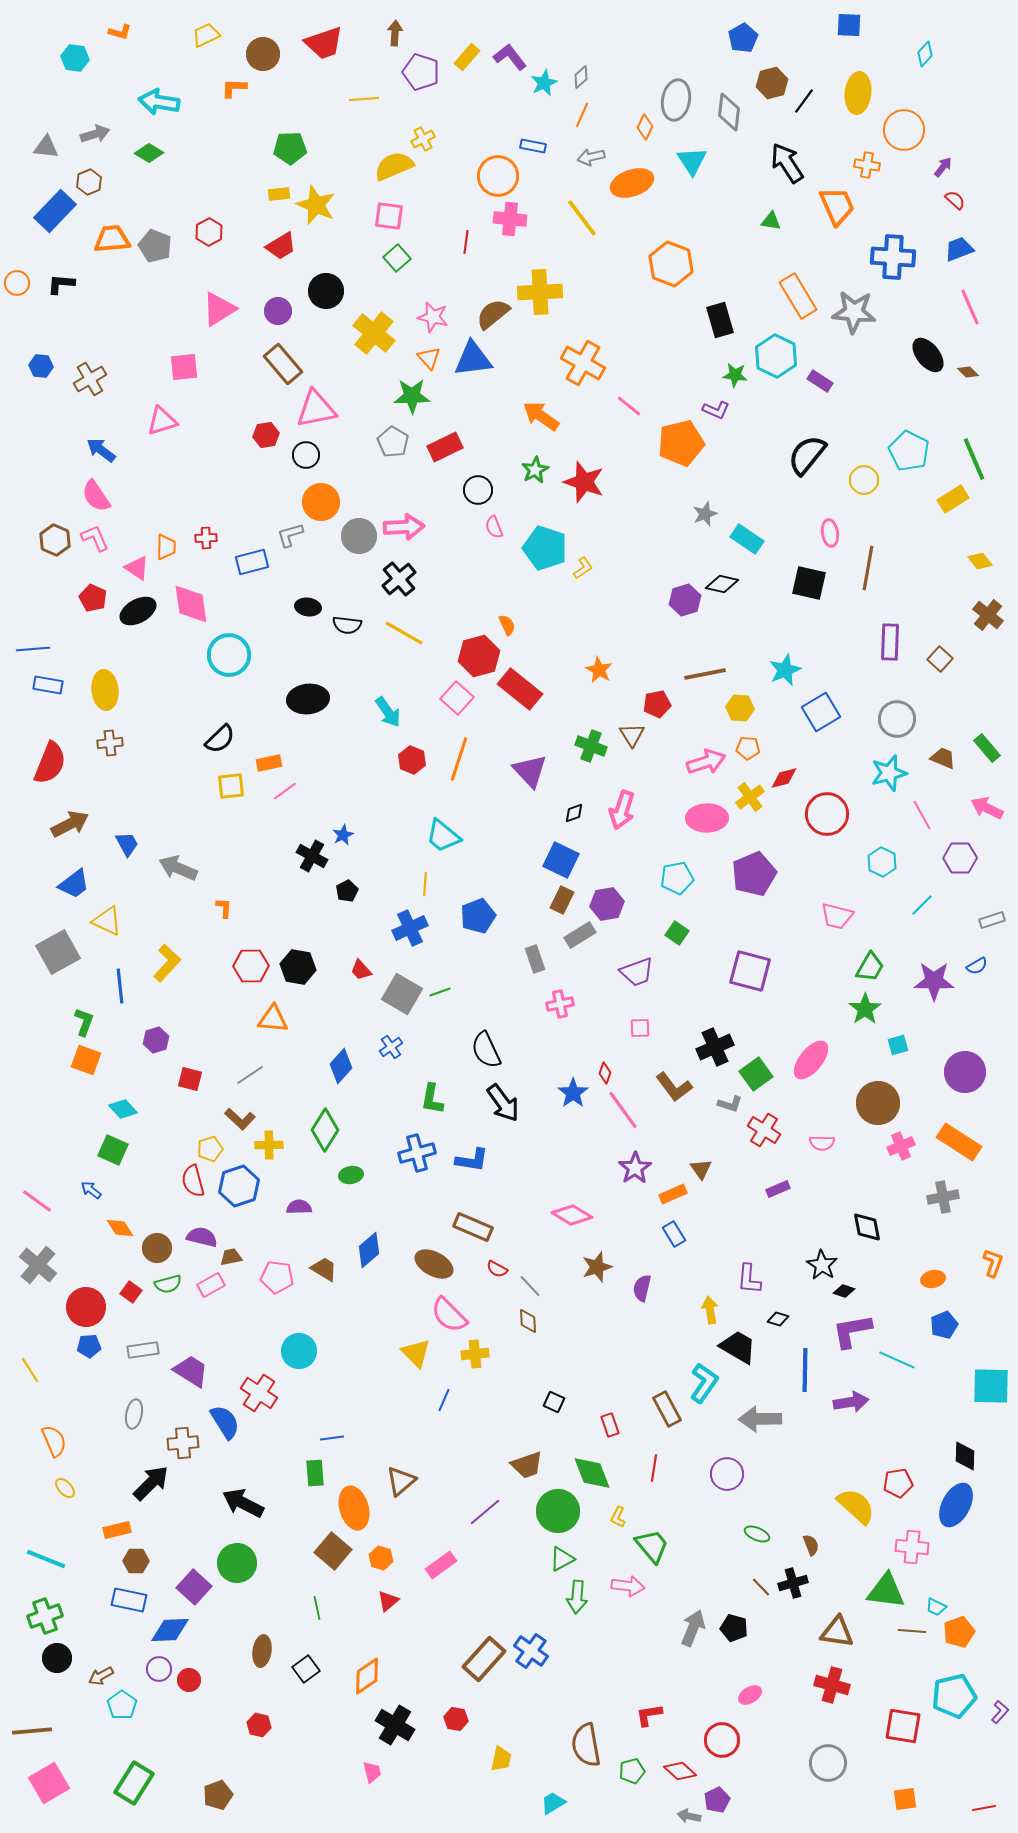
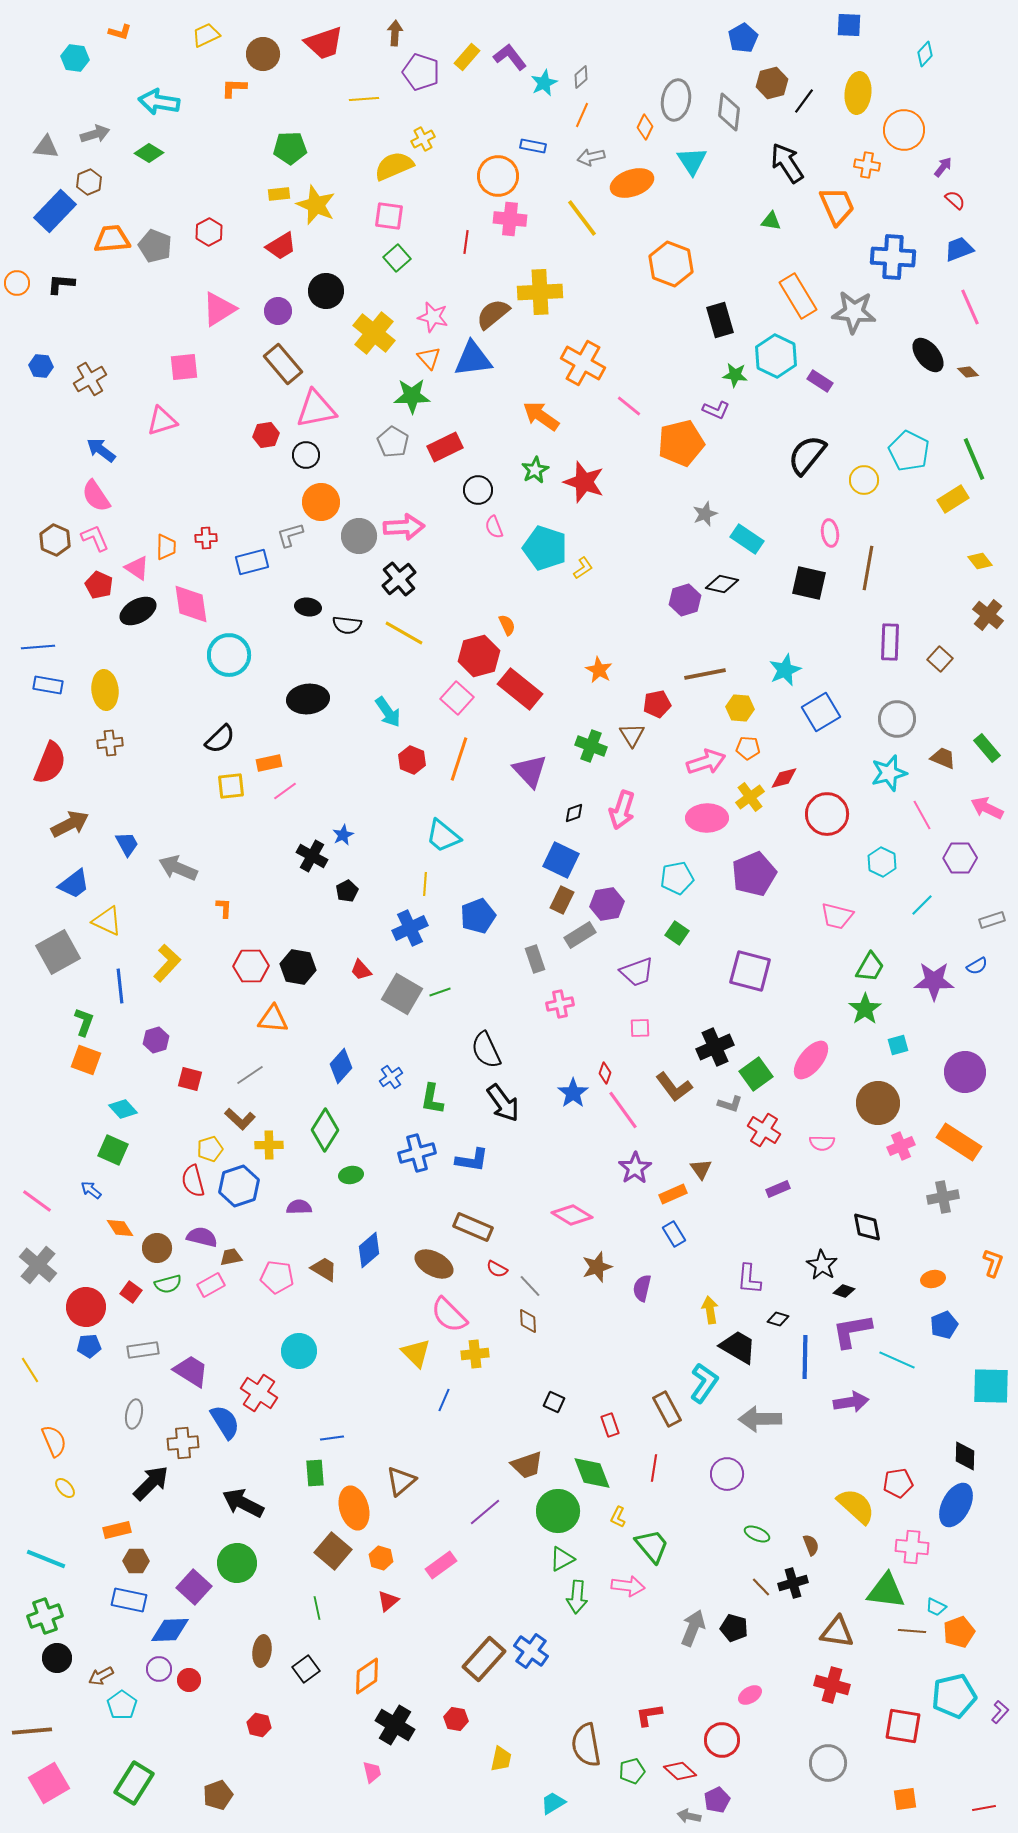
red pentagon at (93, 598): moved 6 px right, 13 px up
blue line at (33, 649): moved 5 px right, 2 px up
blue cross at (391, 1047): moved 30 px down
blue line at (805, 1370): moved 13 px up
